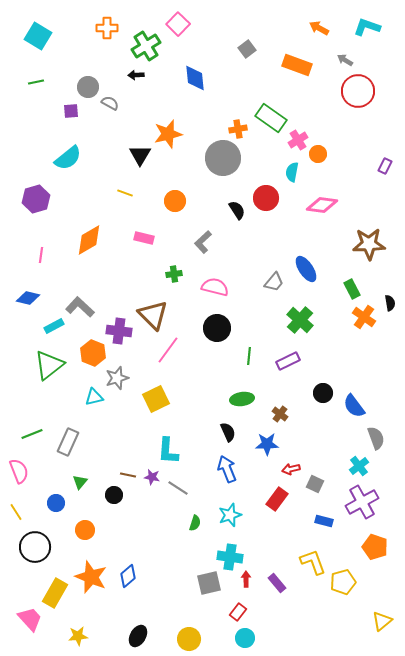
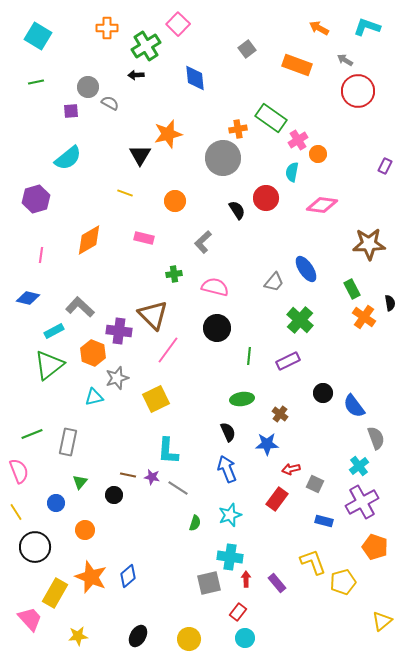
cyan rectangle at (54, 326): moved 5 px down
gray rectangle at (68, 442): rotated 12 degrees counterclockwise
